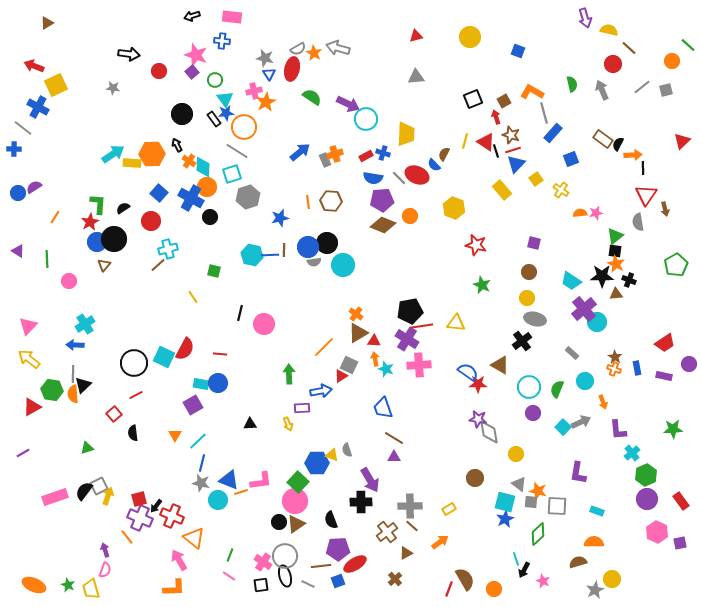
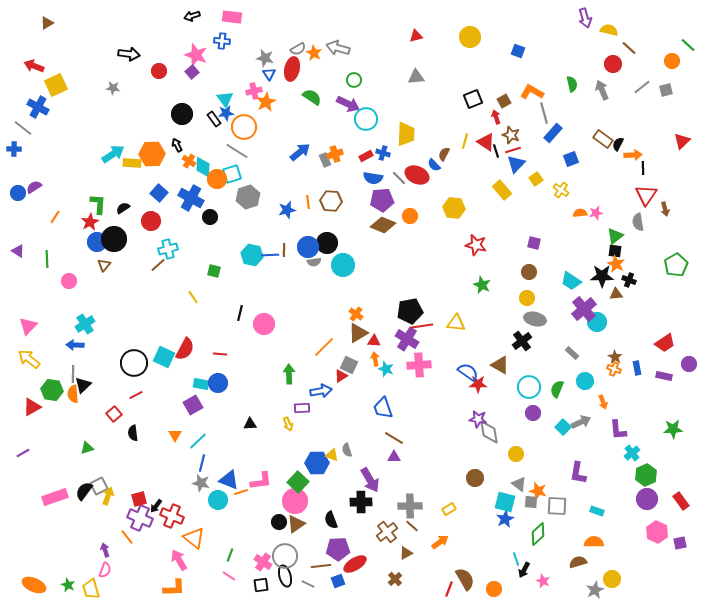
green circle at (215, 80): moved 139 px right
orange circle at (207, 187): moved 10 px right, 8 px up
yellow hexagon at (454, 208): rotated 15 degrees counterclockwise
blue star at (280, 218): moved 7 px right, 8 px up
